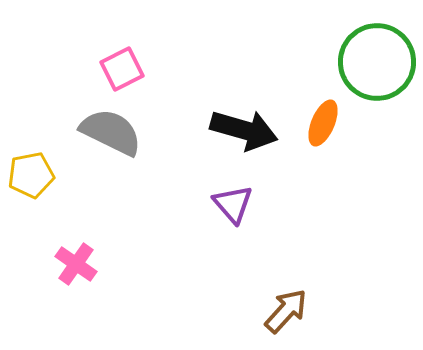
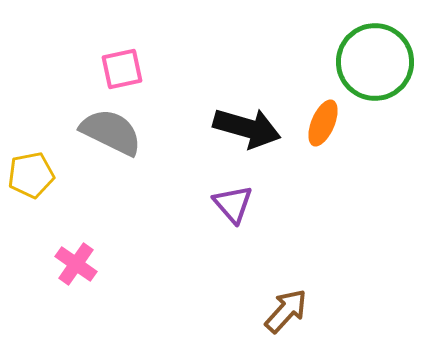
green circle: moved 2 px left
pink square: rotated 15 degrees clockwise
black arrow: moved 3 px right, 2 px up
